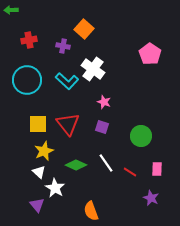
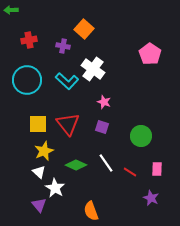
purple triangle: moved 2 px right
